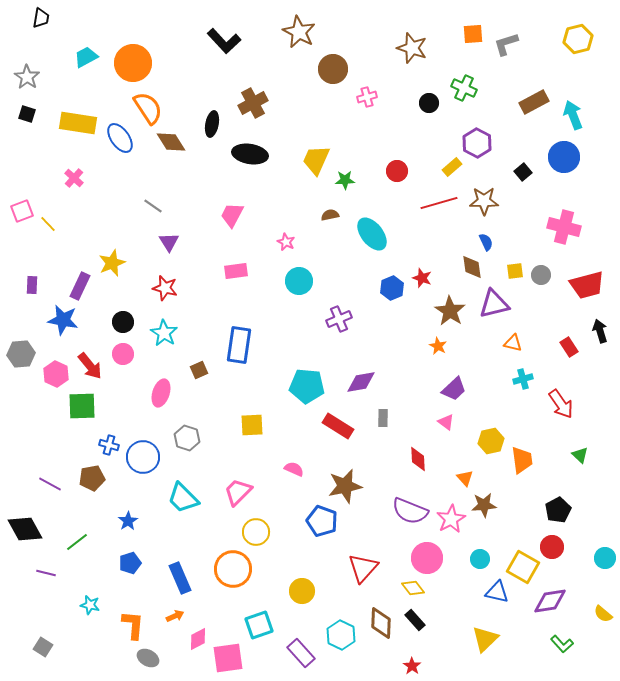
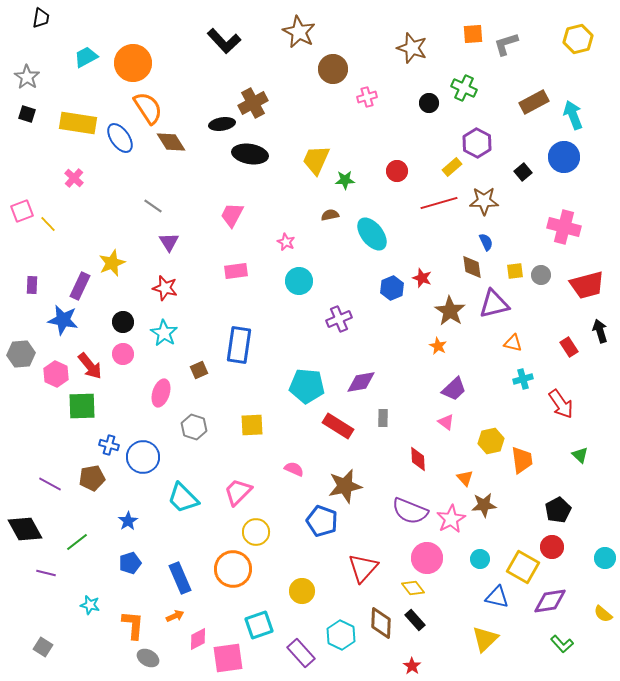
black ellipse at (212, 124): moved 10 px right; rotated 70 degrees clockwise
gray hexagon at (187, 438): moved 7 px right, 11 px up
blue triangle at (497, 592): moved 5 px down
